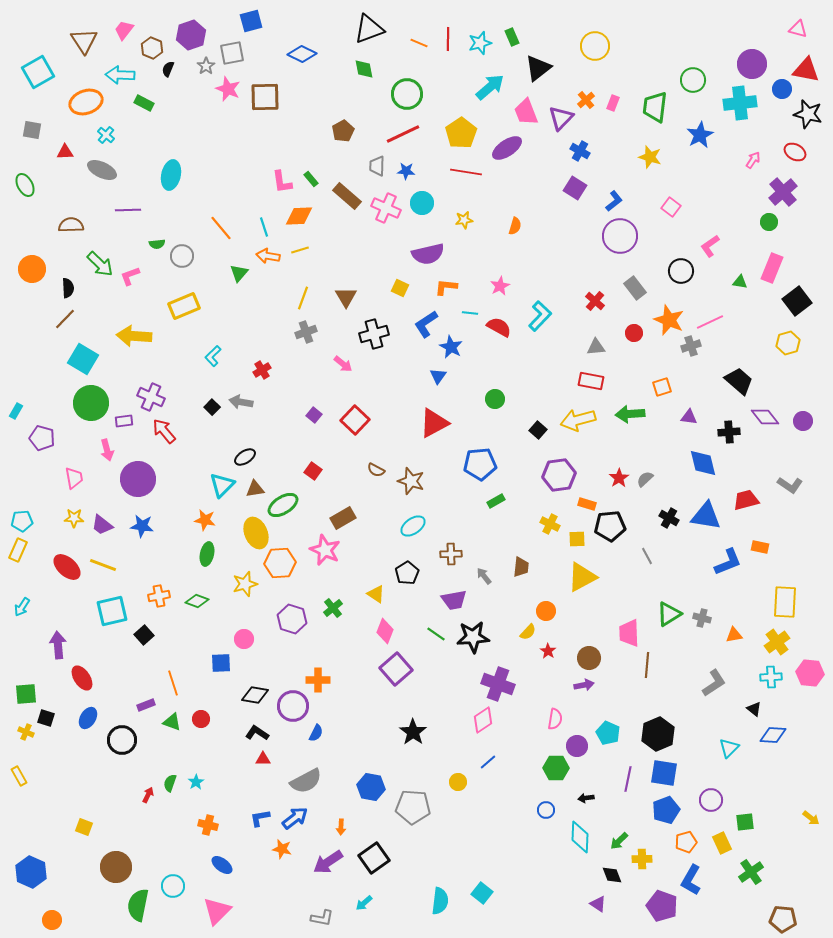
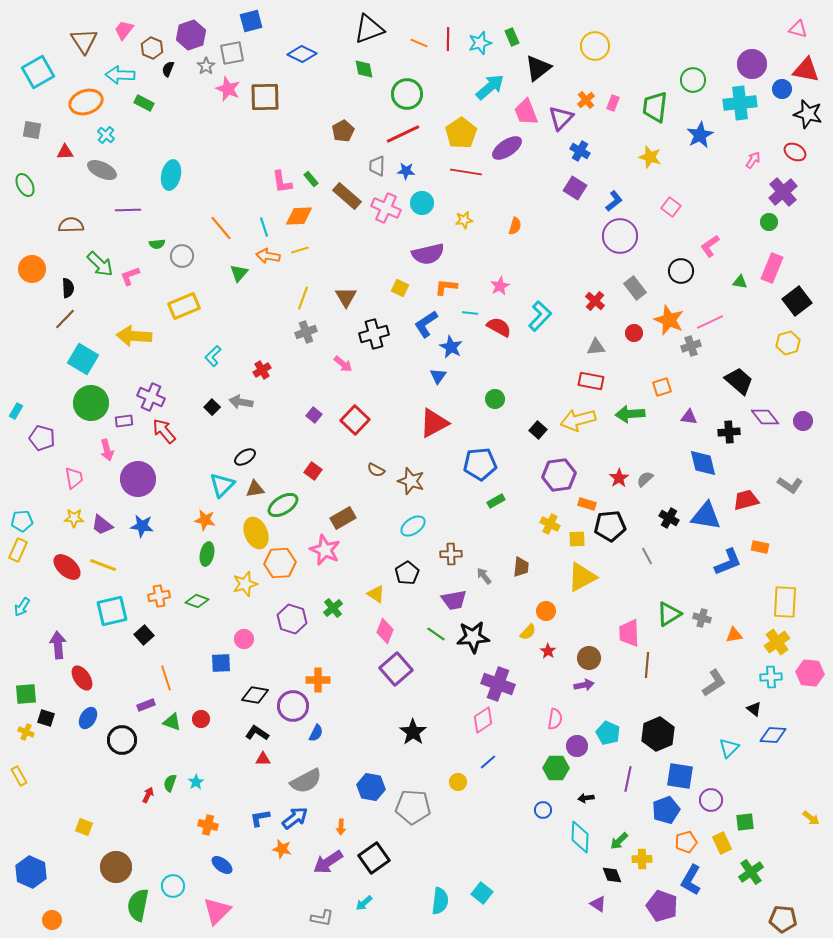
orange line at (173, 683): moved 7 px left, 5 px up
blue square at (664, 773): moved 16 px right, 3 px down
blue circle at (546, 810): moved 3 px left
